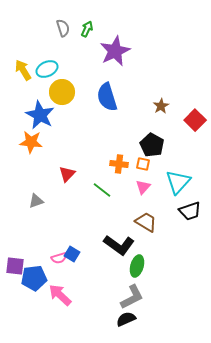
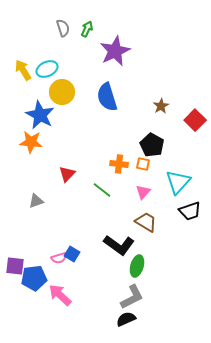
pink triangle: moved 5 px down
